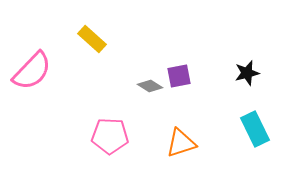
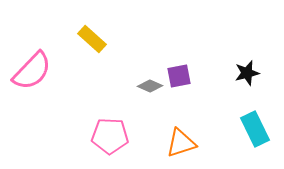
gray diamond: rotated 10 degrees counterclockwise
